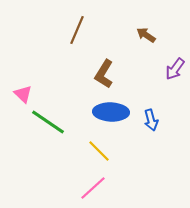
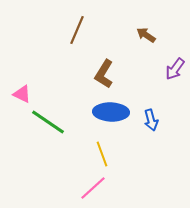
pink triangle: moved 1 px left; rotated 18 degrees counterclockwise
yellow line: moved 3 px right, 3 px down; rotated 25 degrees clockwise
